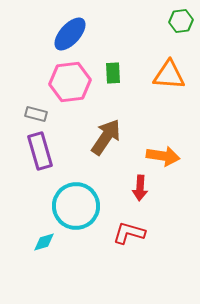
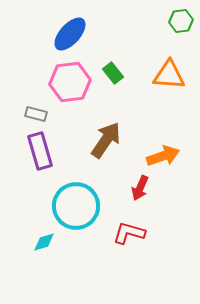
green rectangle: rotated 35 degrees counterclockwise
brown arrow: moved 3 px down
orange arrow: rotated 28 degrees counterclockwise
red arrow: rotated 20 degrees clockwise
